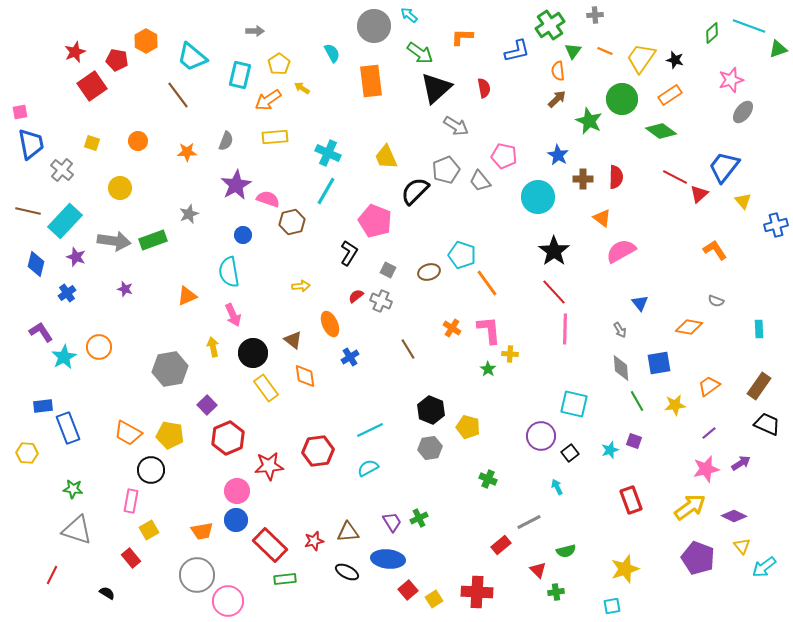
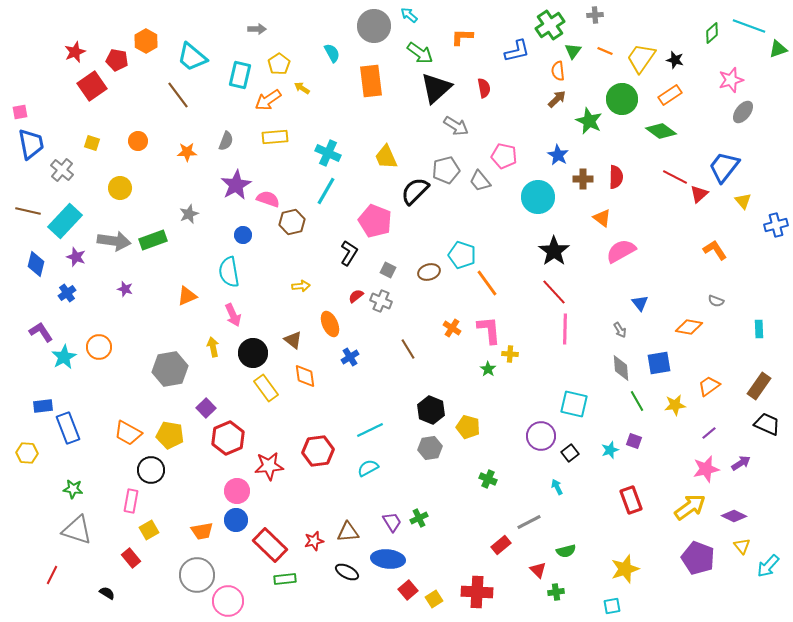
gray arrow at (255, 31): moved 2 px right, 2 px up
gray pentagon at (446, 170): rotated 8 degrees clockwise
purple square at (207, 405): moved 1 px left, 3 px down
cyan arrow at (764, 567): moved 4 px right, 1 px up; rotated 10 degrees counterclockwise
